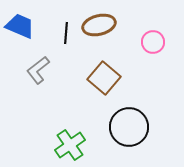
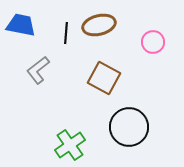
blue trapezoid: moved 1 px right, 1 px up; rotated 12 degrees counterclockwise
brown square: rotated 12 degrees counterclockwise
